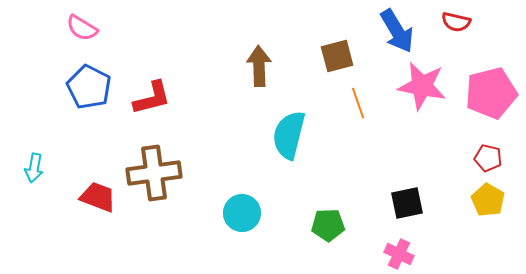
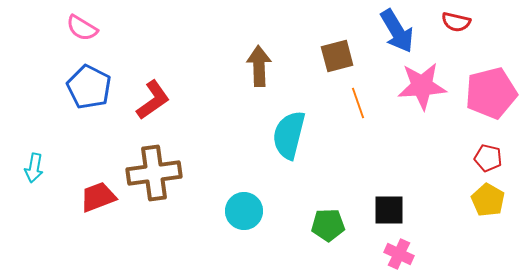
pink star: rotated 15 degrees counterclockwise
red L-shape: moved 1 px right, 2 px down; rotated 21 degrees counterclockwise
red trapezoid: rotated 42 degrees counterclockwise
black square: moved 18 px left, 7 px down; rotated 12 degrees clockwise
cyan circle: moved 2 px right, 2 px up
